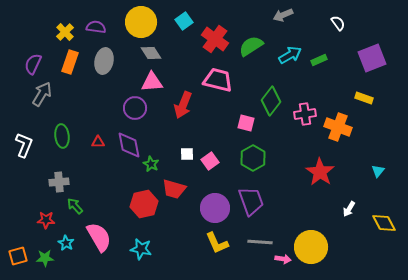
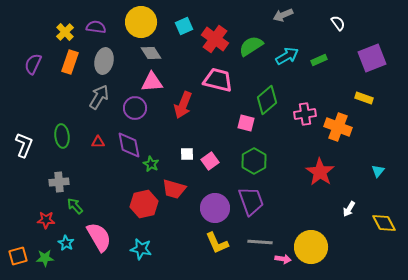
cyan square at (184, 21): moved 5 px down; rotated 12 degrees clockwise
cyan arrow at (290, 55): moved 3 px left, 1 px down
gray arrow at (42, 94): moved 57 px right, 3 px down
green diamond at (271, 101): moved 4 px left, 1 px up; rotated 12 degrees clockwise
green hexagon at (253, 158): moved 1 px right, 3 px down
